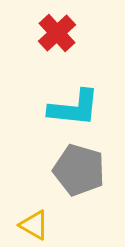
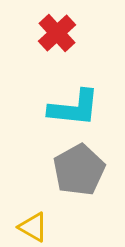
gray pentagon: rotated 27 degrees clockwise
yellow triangle: moved 1 px left, 2 px down
